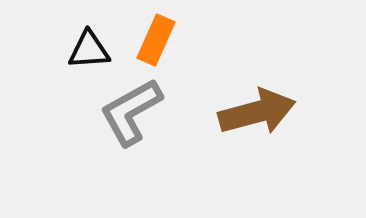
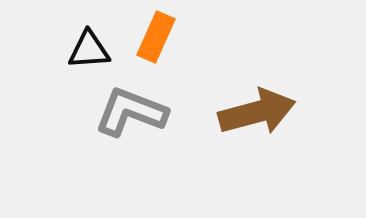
orange rectangle: moved 3 px up
gray L-shape: rotated 50 degrees clockwise
